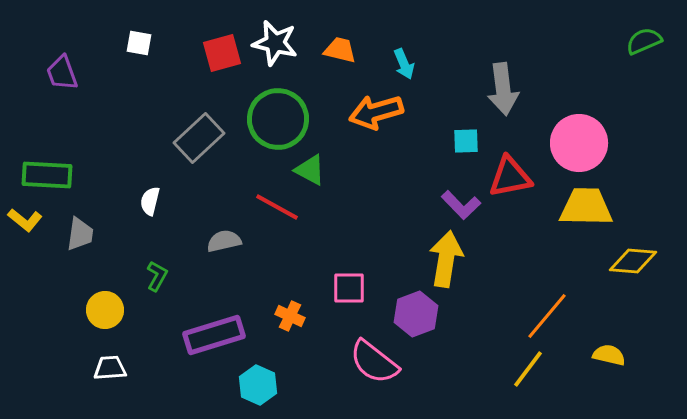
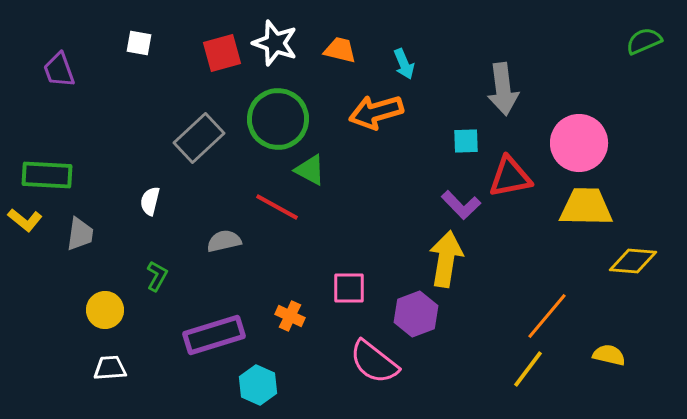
white star: rotated 6 degrees clockwise
purple trapezoid: moved 3 px left, 3 px up
